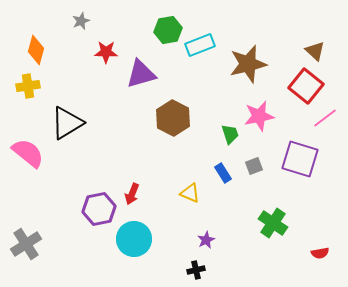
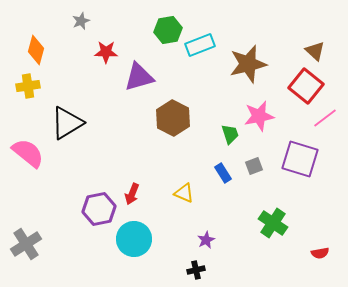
purple triangle: moved 2 px left, 3 px down
yellow triangle: moved 6 px left
